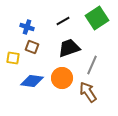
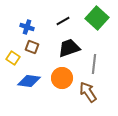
green square: rotated 15 degrees counterclockwise
yellow square: rotated 24 degrees clockwise
gray line: moved 2 px right, 1 px up; rotated 18 degrees counterclockwise
blue diamond: moved 3 px left
